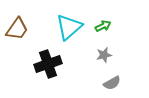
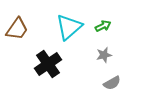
black cross: rotated 16 degrees counterclockwise
